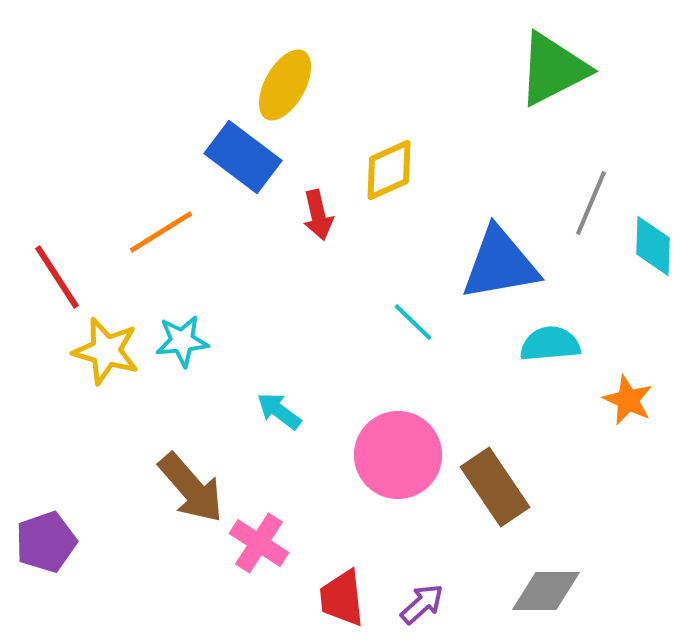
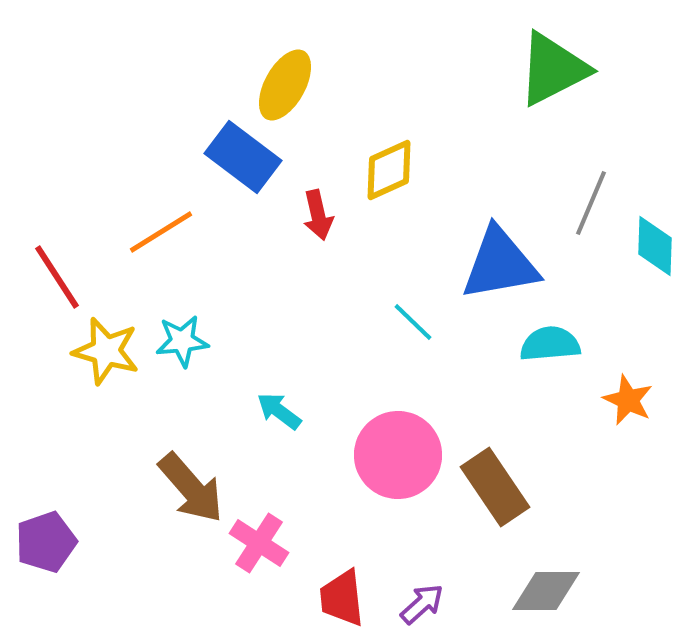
cyan diamond: moved 2 px right
